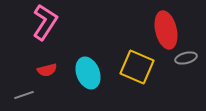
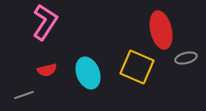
red ellipse: moved 5 px left
